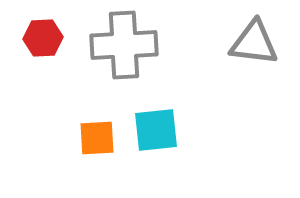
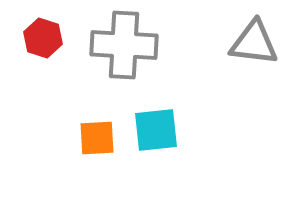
red hexagon: rotated 21 degrees clockwise
gray cross: rotated 6 degrees clockwise
